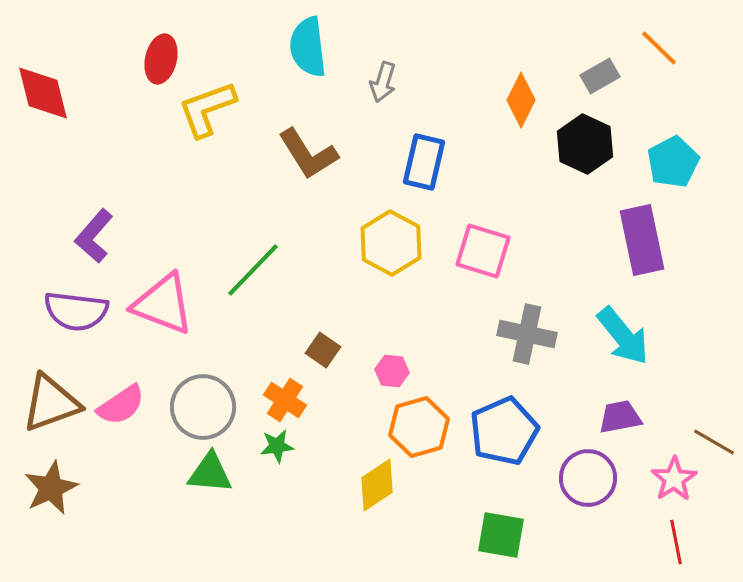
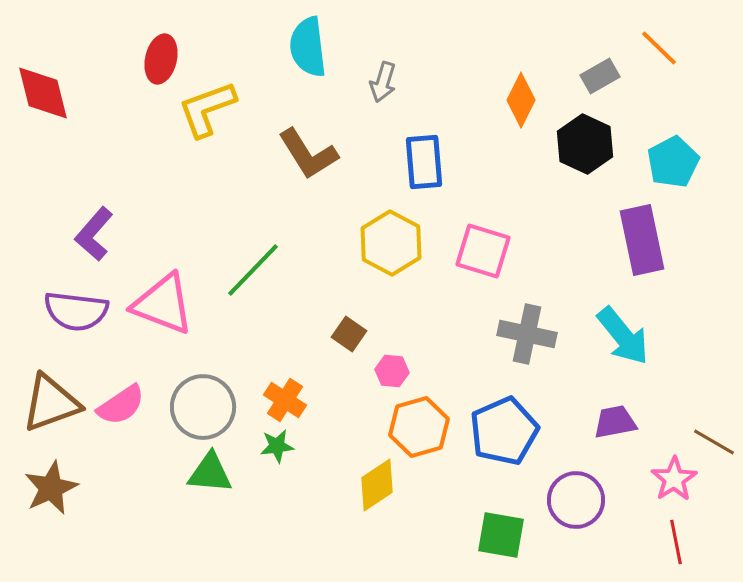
blue rectangle: rotated 18 degrees counterclockwise
purple L-shape: moved 2 px up
brown square: moved 26 px right, 16 px up
purple trapezoid: moved 5 px left, 5 px down
purple circle: moved 12 px left, 22 px down
